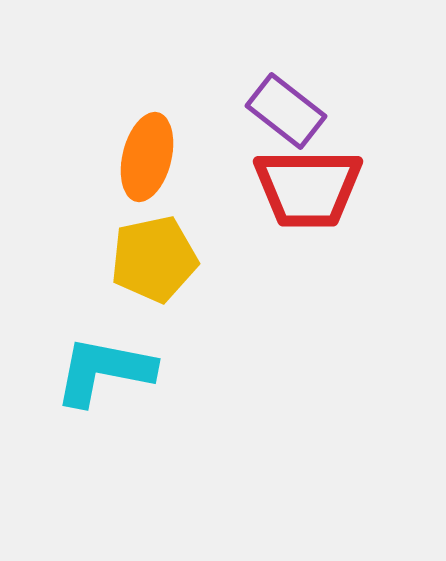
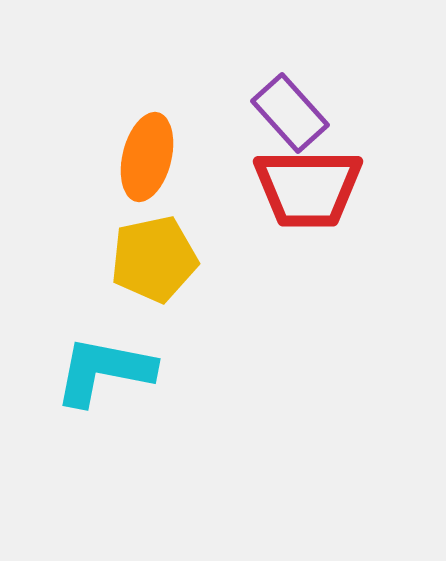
purple rectangle: moved 4 px right, 2 px down; rotated 10 degrees clockwise
